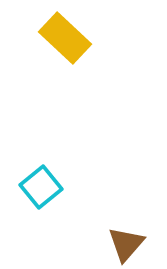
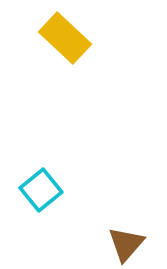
cyan square: moved 3 px down
